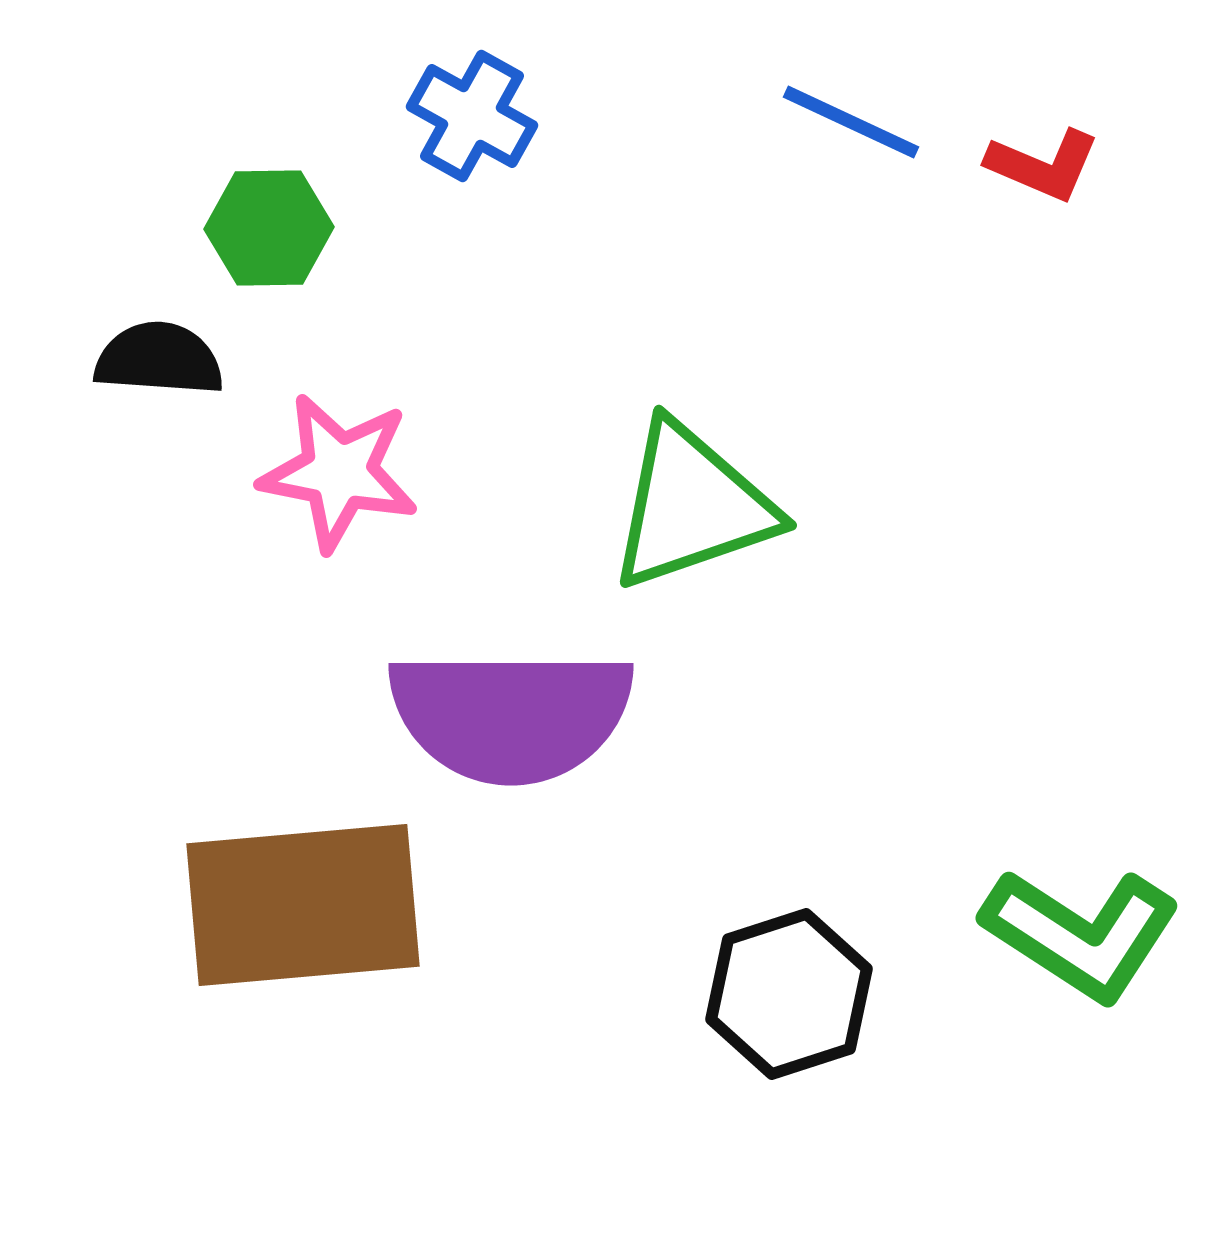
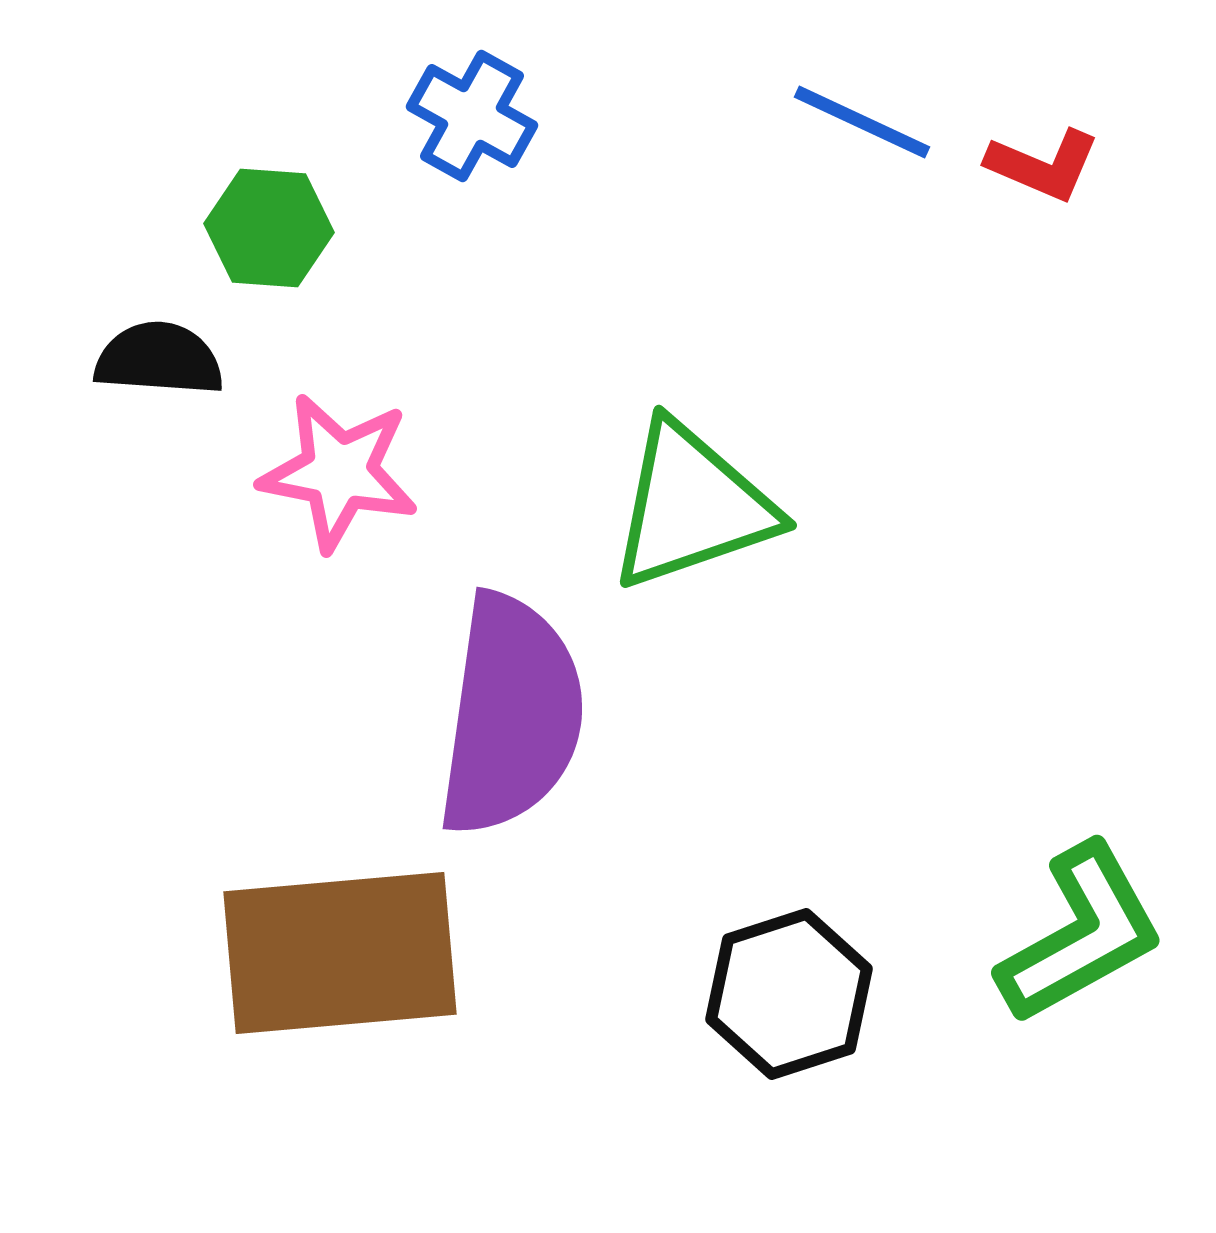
blue line: moved 11 px right
green hexagon: rotated 5 degrees clockwise
purple semicircle: rotated 82 degrees counterclockwise
brown rectangle: moved 37 px right, 48 px down
green L-shape: rotated 62 degrees counterclockwise
